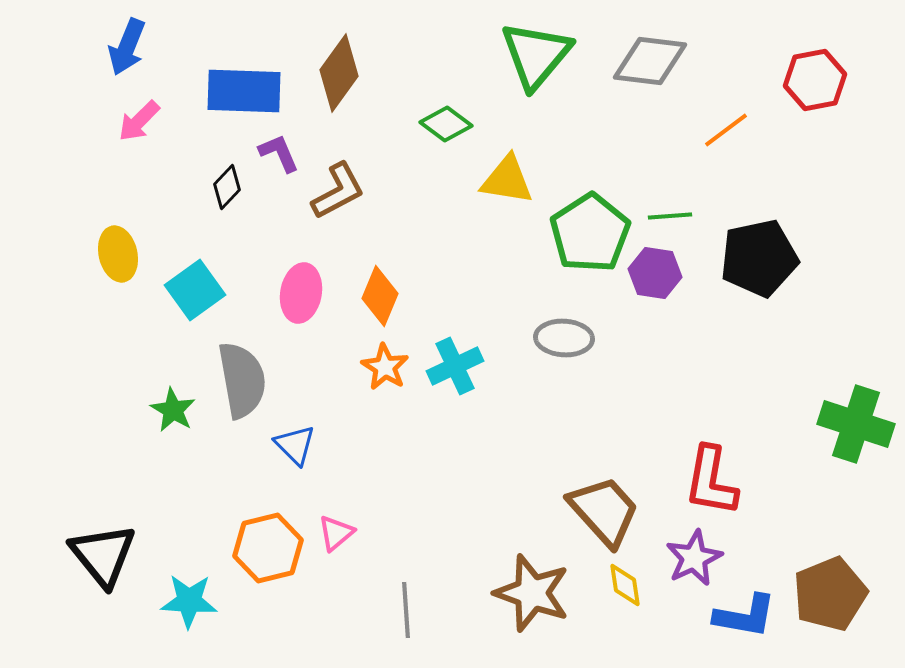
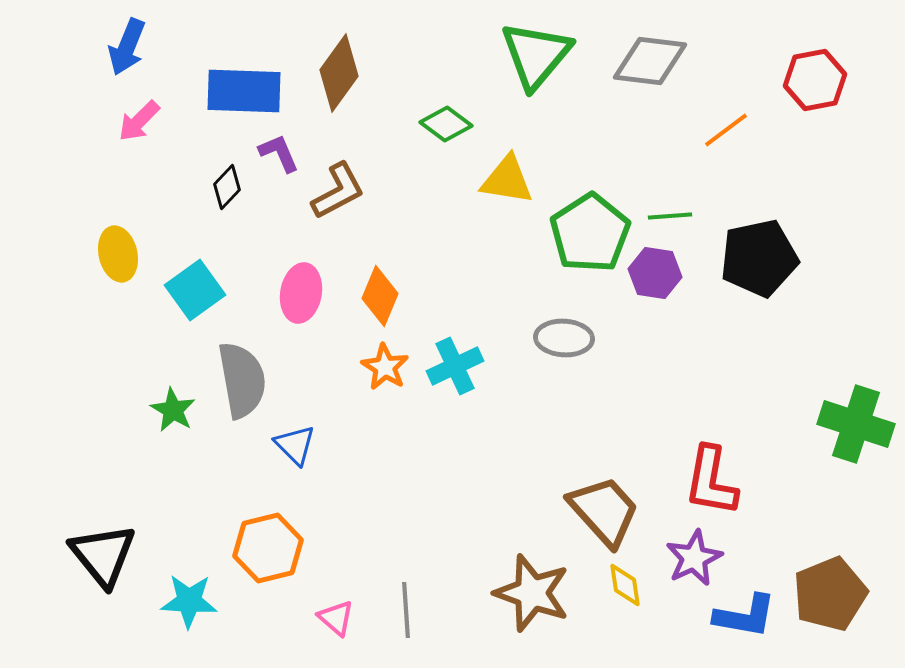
pink triangle: moved 85 px down; rotated 39 degrees counterclockwise
